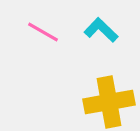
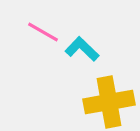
cyan L-shape: moved 19 px left, 19 px down
